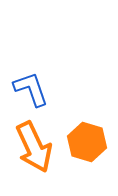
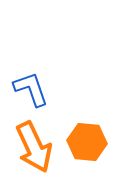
orange hexagon: rotated 12 degrees counterclockwise
